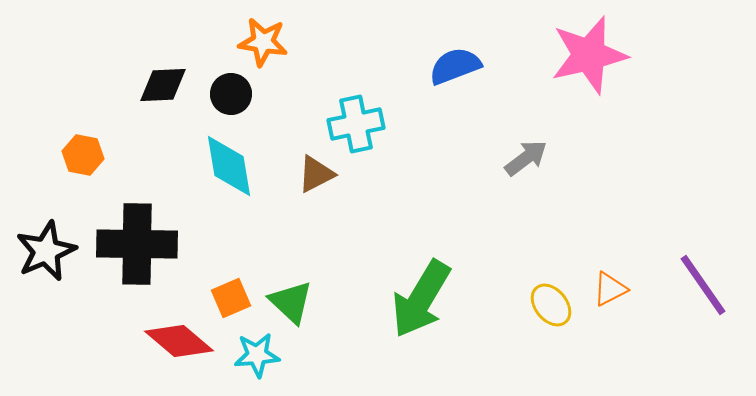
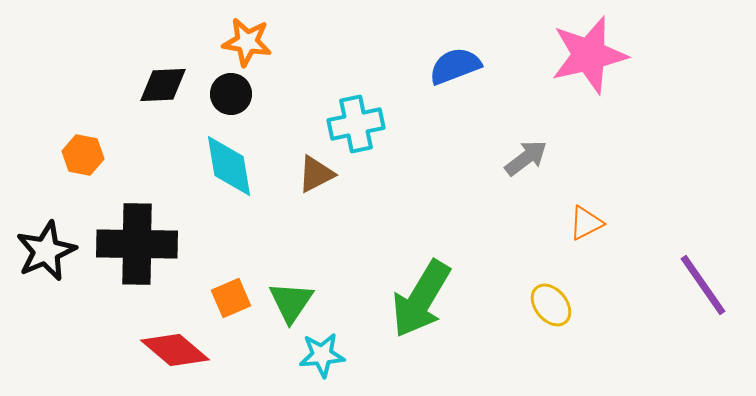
orange star: moved 16 px left
orange triangle: moved 24 px left, 66 px up
green triangle: rotated 21 degrees clockwise
red diamond: moved 4 px left, 9 px down
cyan star: moved 65 px right
